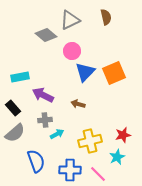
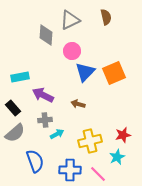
gray diamond: rotated 55 degrees clockwise
blue semicircle: moved 1 px left
